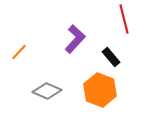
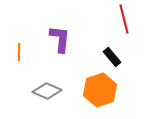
purple L-shape: moved 15 px left; rotated 36 degrees counterclockwise
orange line: rotated 42 degrees counterclockwise
black rectangle: moved 1 px right
orange hexagon: rotated 20 degrees clockwise
